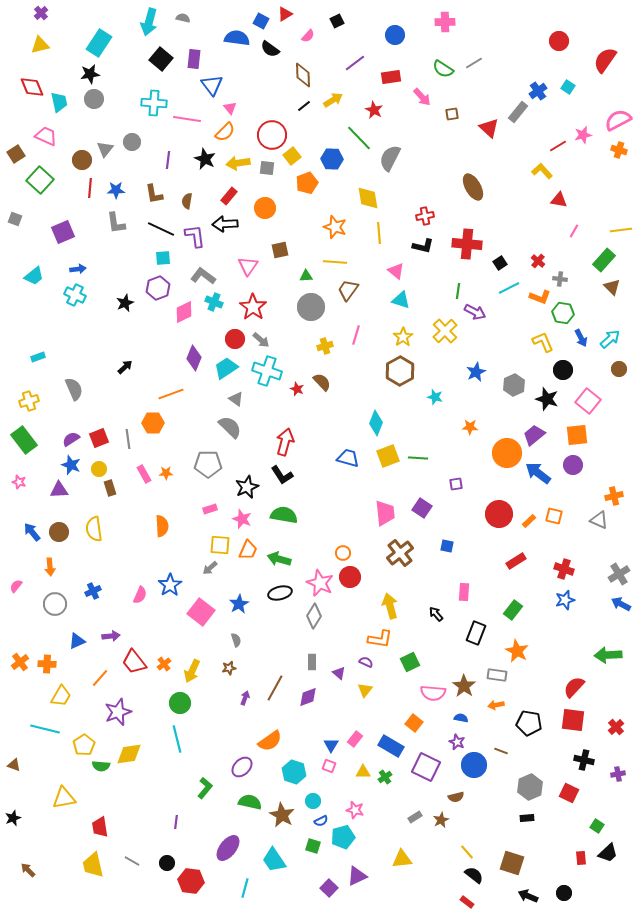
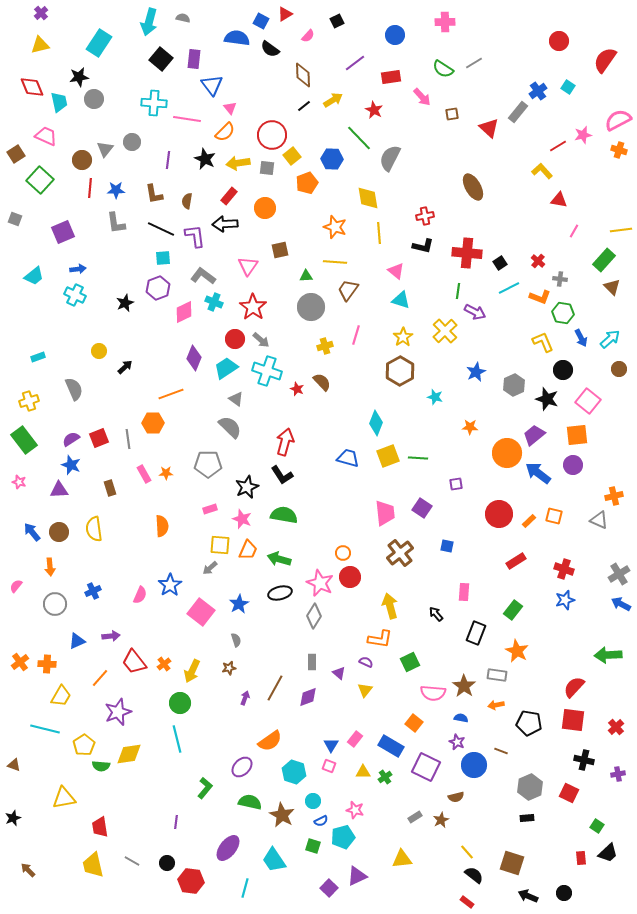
black star at (90, 74): moved 11 px left, 3 px down
red cross at (467, 244): moved 9 px down
yellow circle at (99, 469): moved 118 px up
